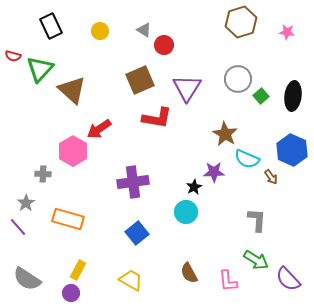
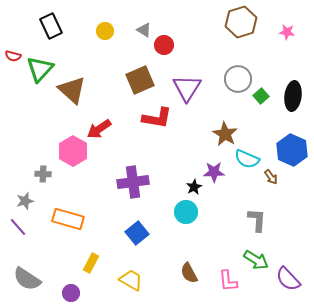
yellow circle: moved 5 px right
gray star: moved 1 px left, 2 px up; rotated 18 degrees clockwise
yellow rectangle: moved 13 px right, 7 px up
